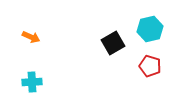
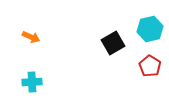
red pentagon: rotated 15 degrees clockwise
